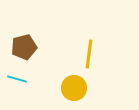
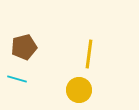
yellow circle: moved 5 px right, 2 px down
